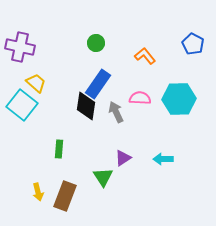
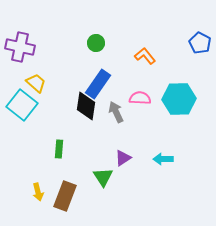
blue pentagon: moved 7 px right, 1 px up
